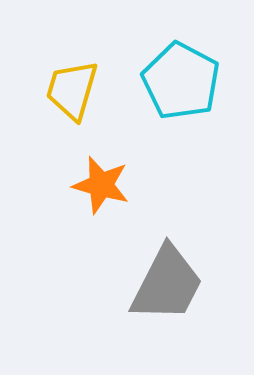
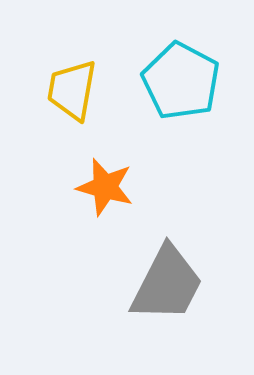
yellow trapezoid: rotated 6 degrees counterclockwise
orange star: moved 4 px right, 2 px down
